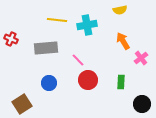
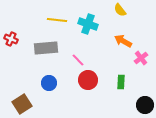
yellow semicircle: rotated 64 degrees clockwise
cyan cross: moved 1 px right, 1 px up; rotated 30 degrees clockwise
orange arrow: rotated 30 degrees counterclockwise
black circle: moved 3 px right, 1 px down
